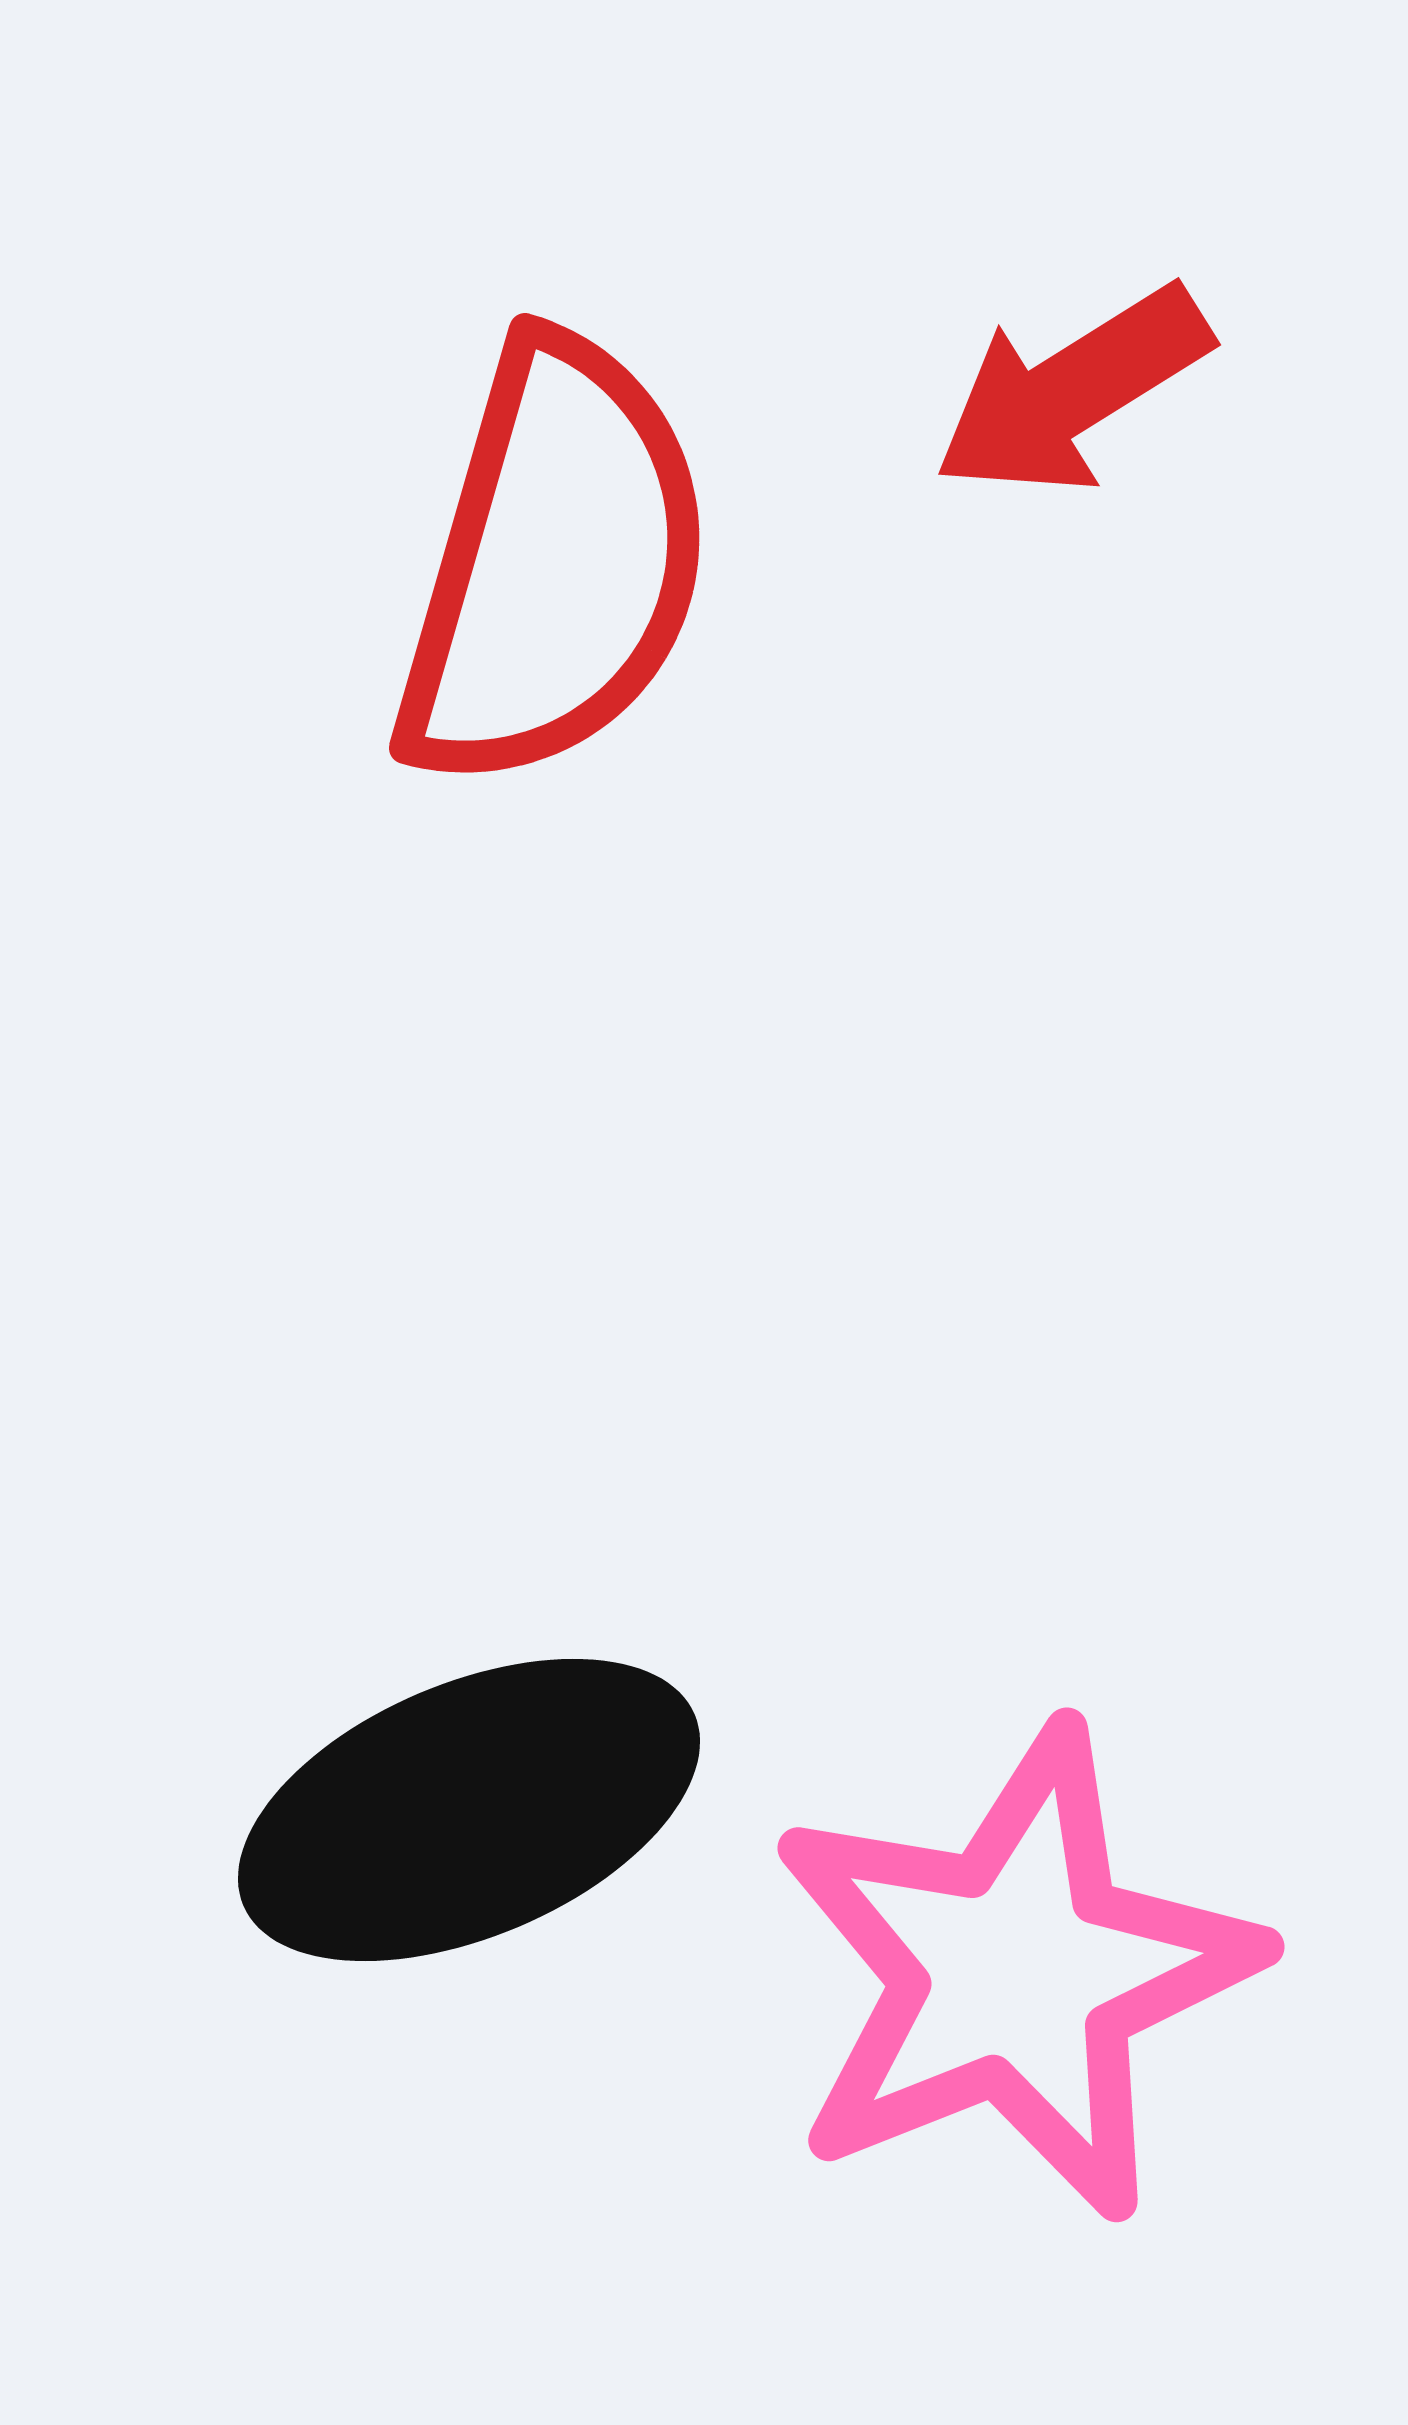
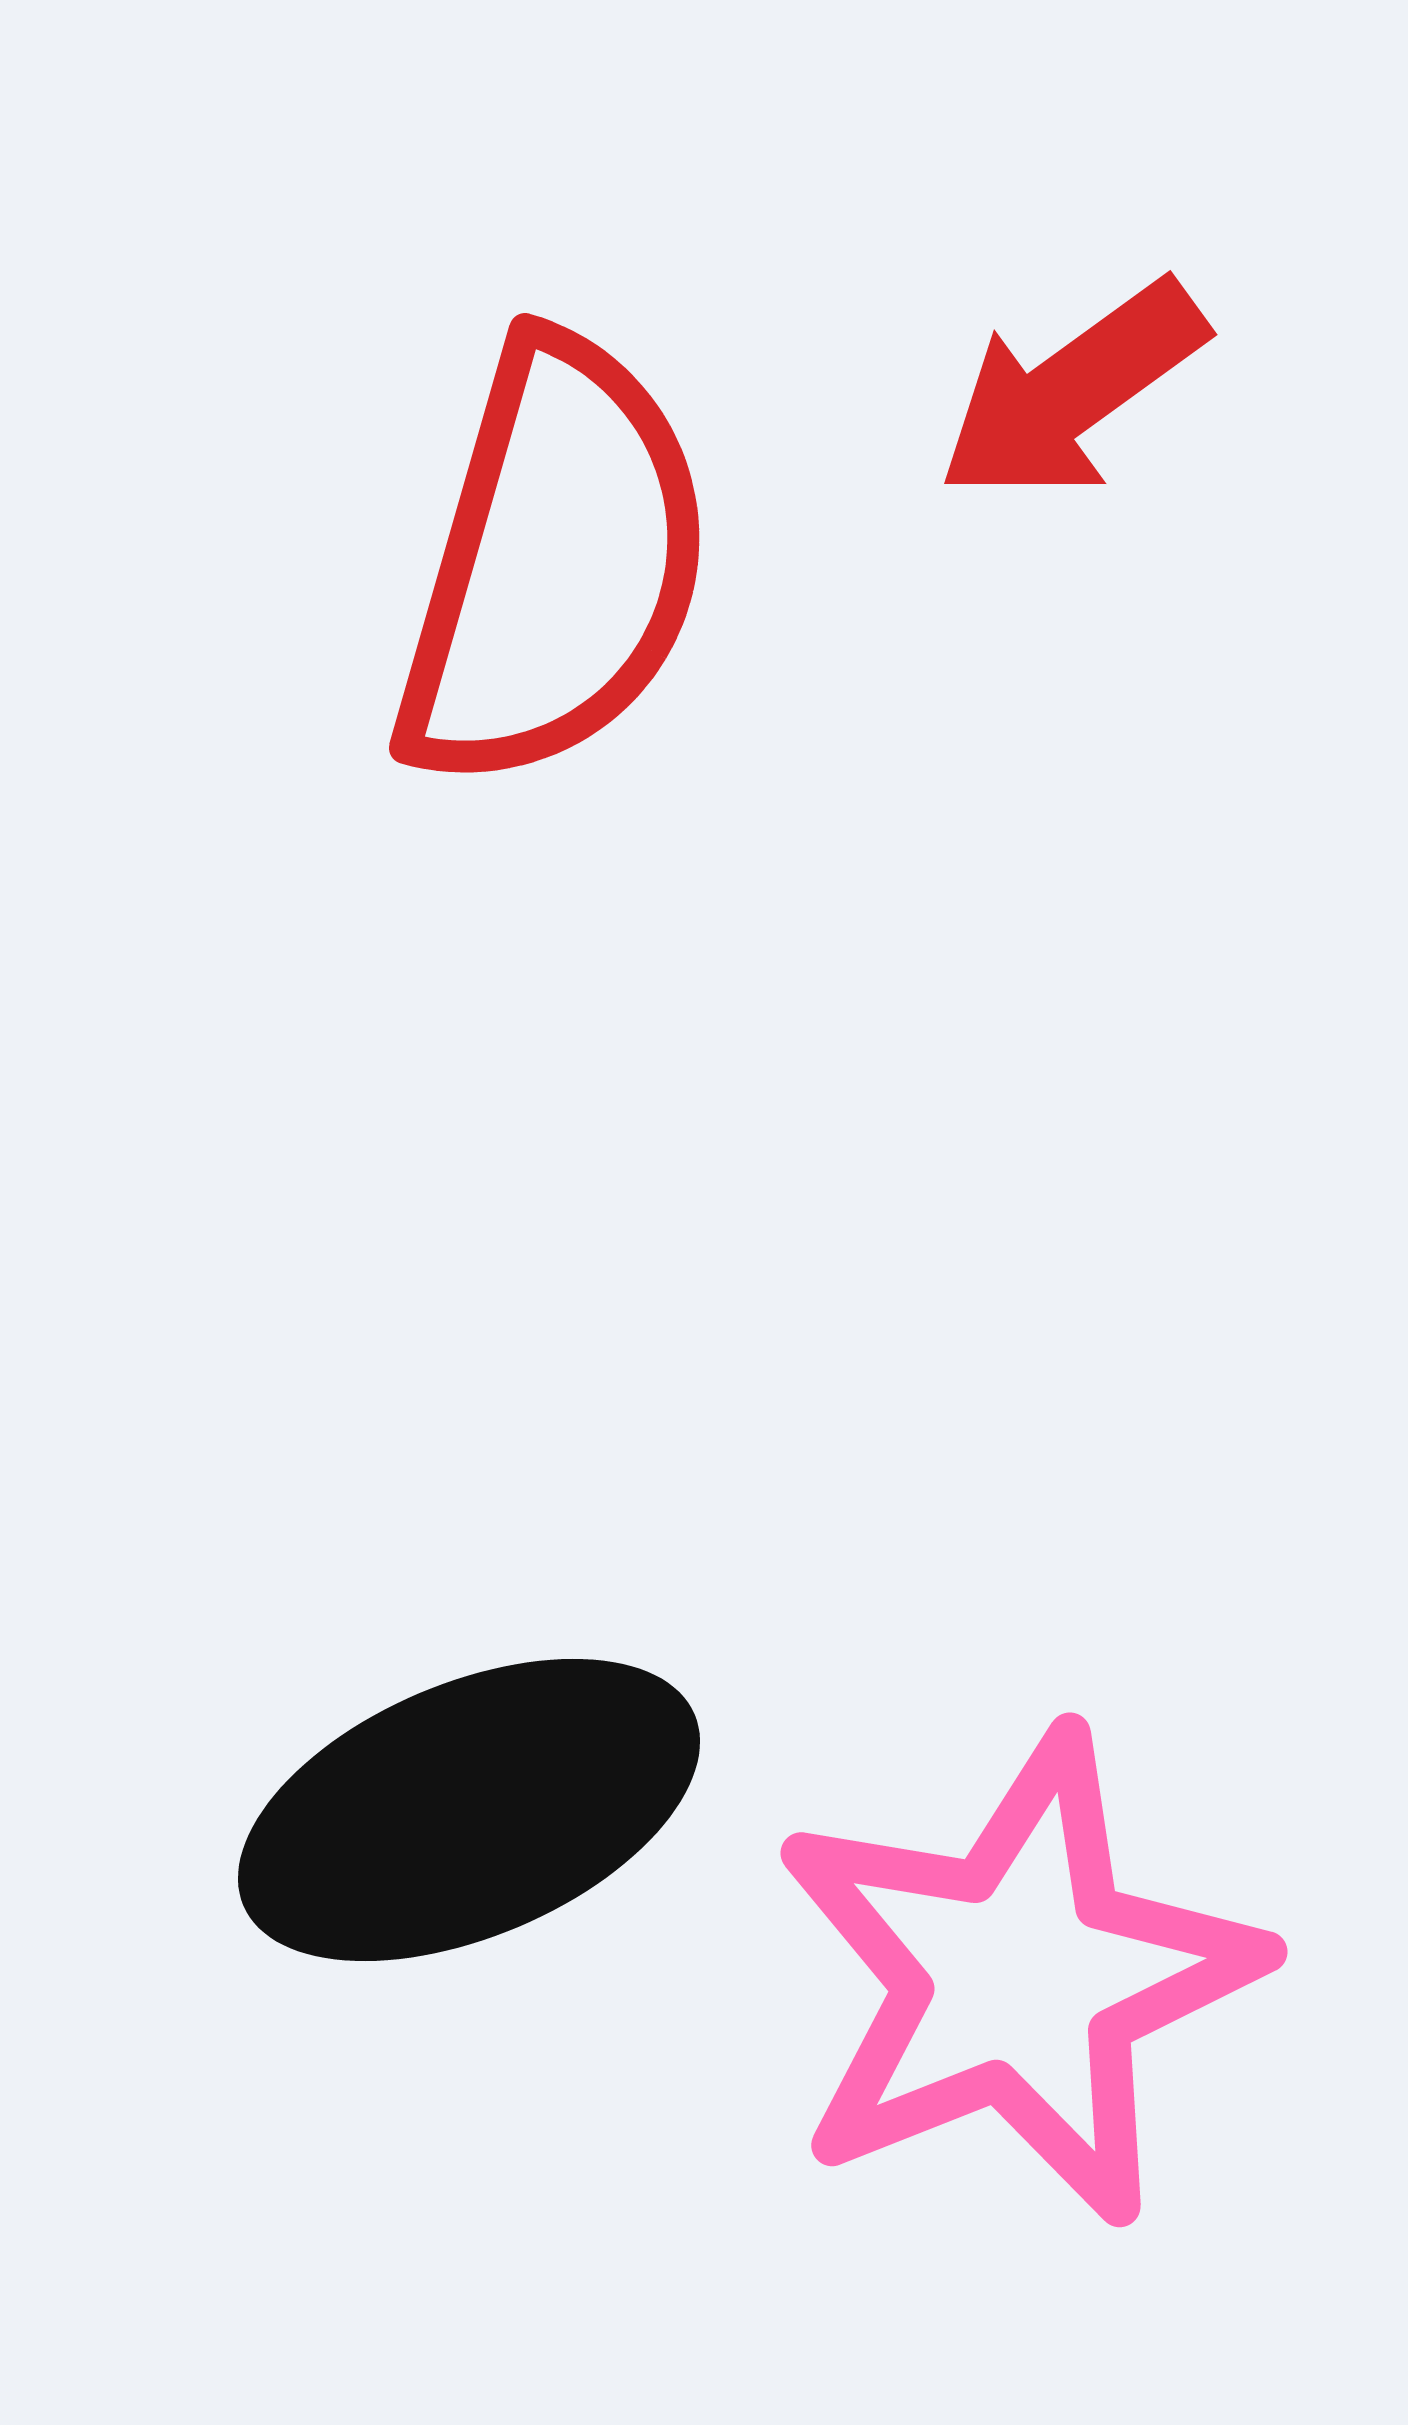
red arrow: rotated 4 degrees counterclockwise
pink star: moved 3 px right, 5 px down
